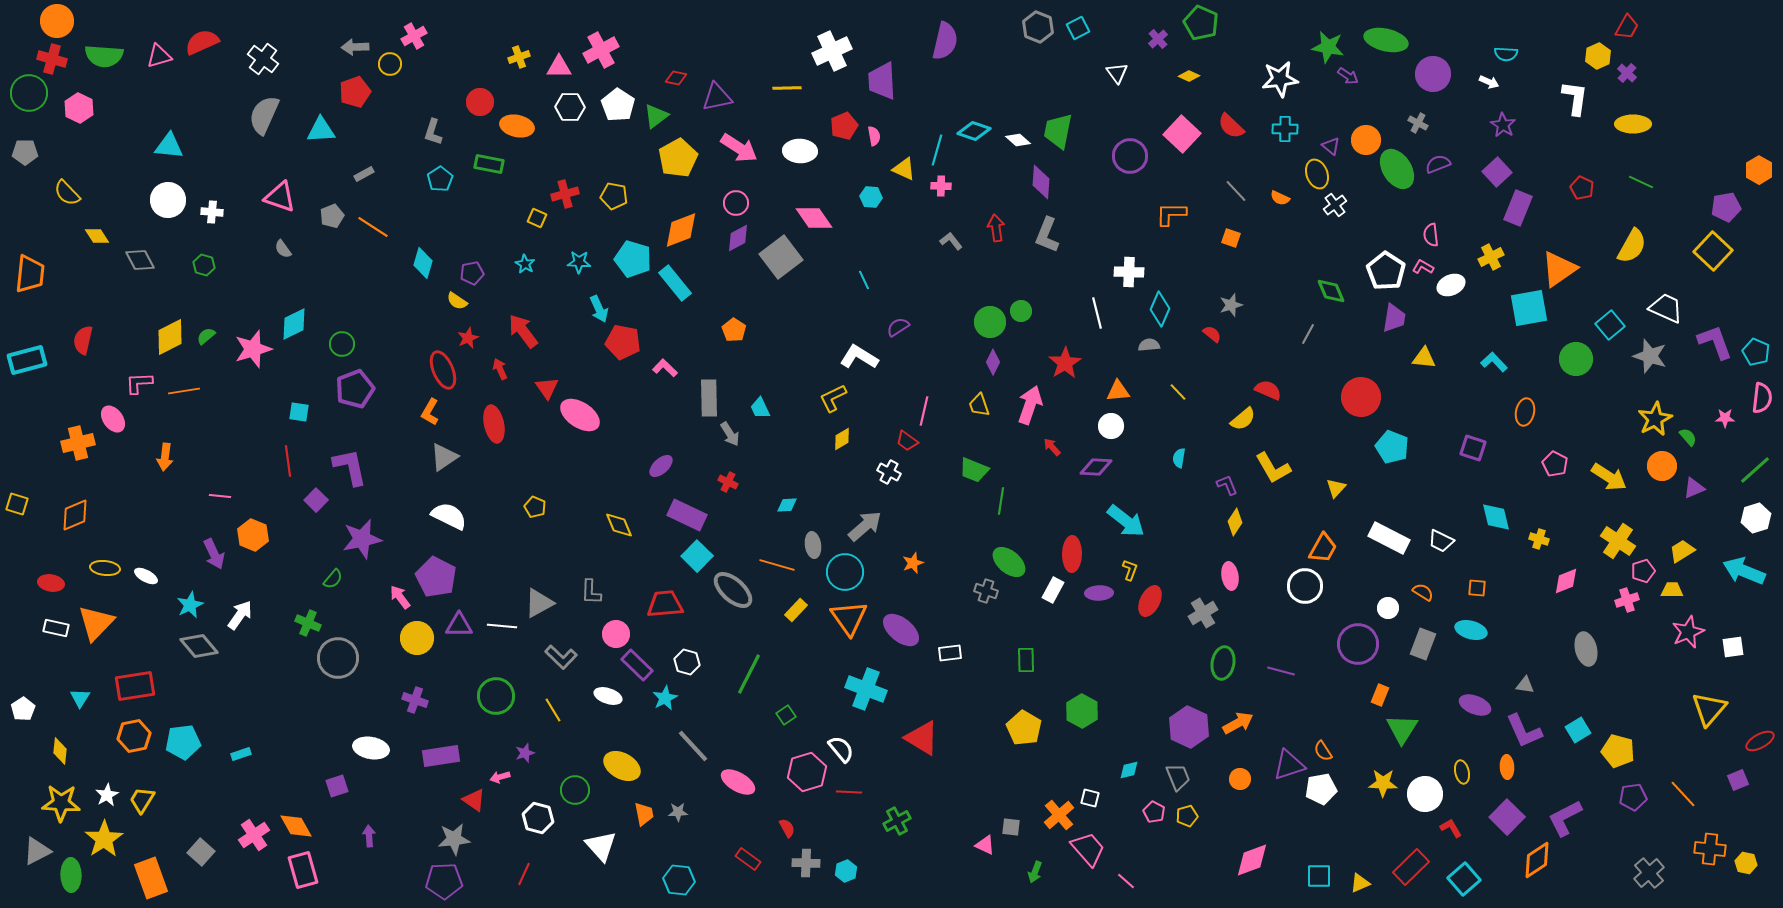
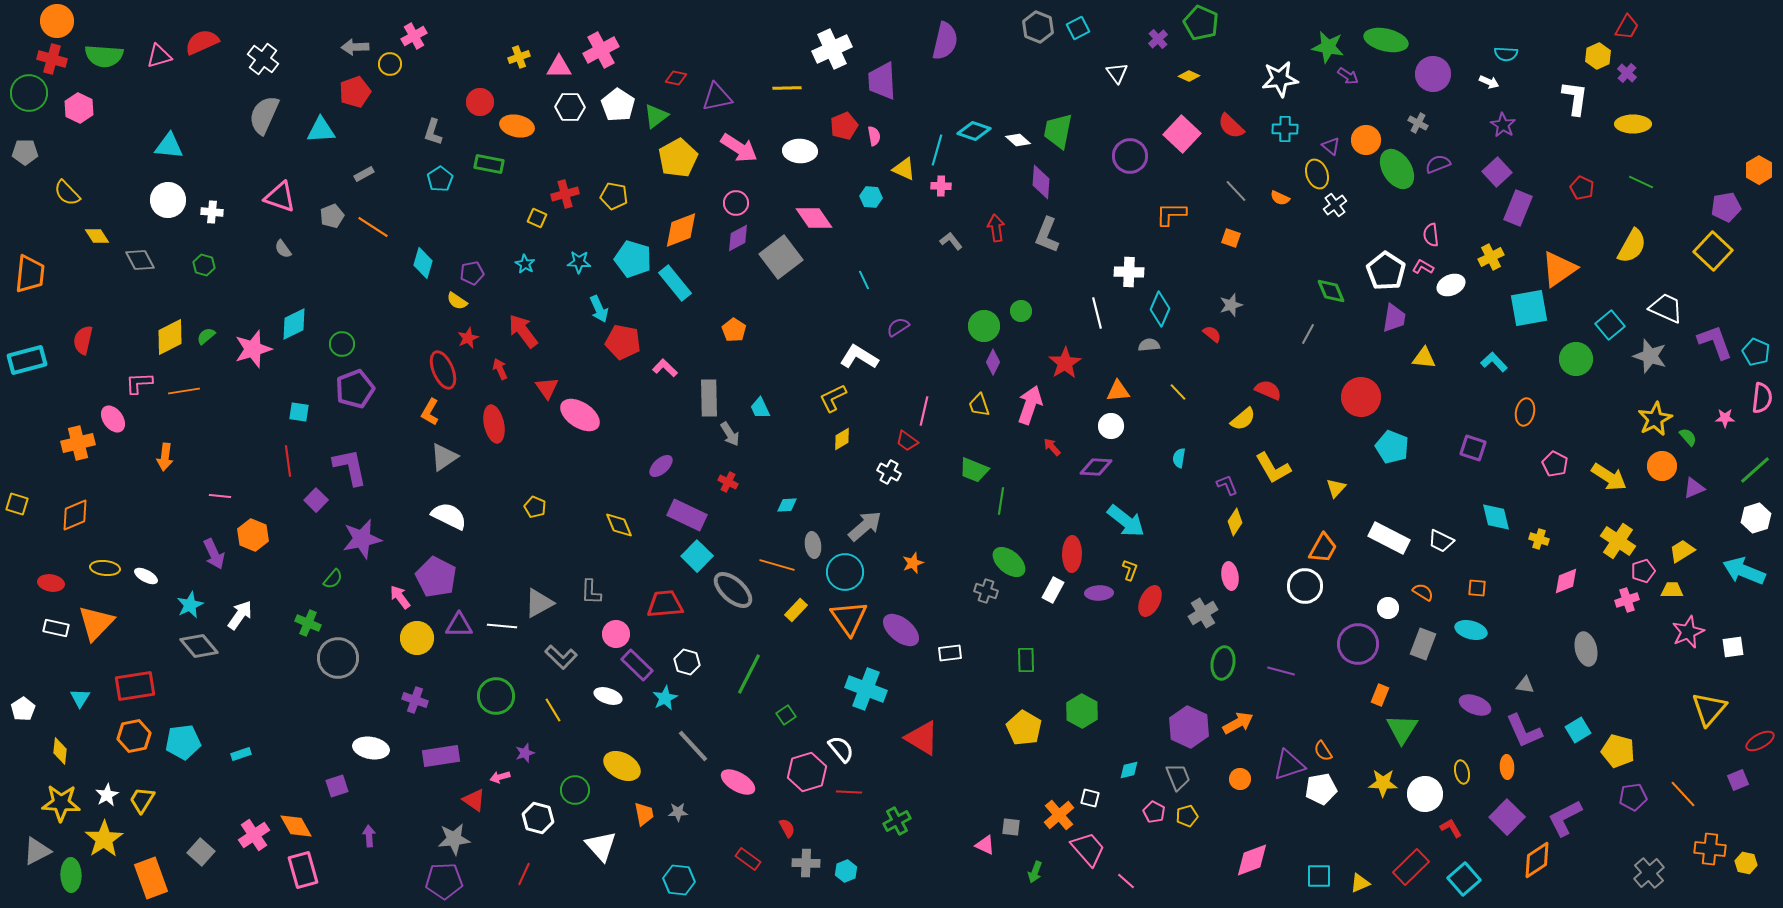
white cross at (832, 51): moved 2 px up
green circle at (990, 322): moved 6 px left, 4 px down
